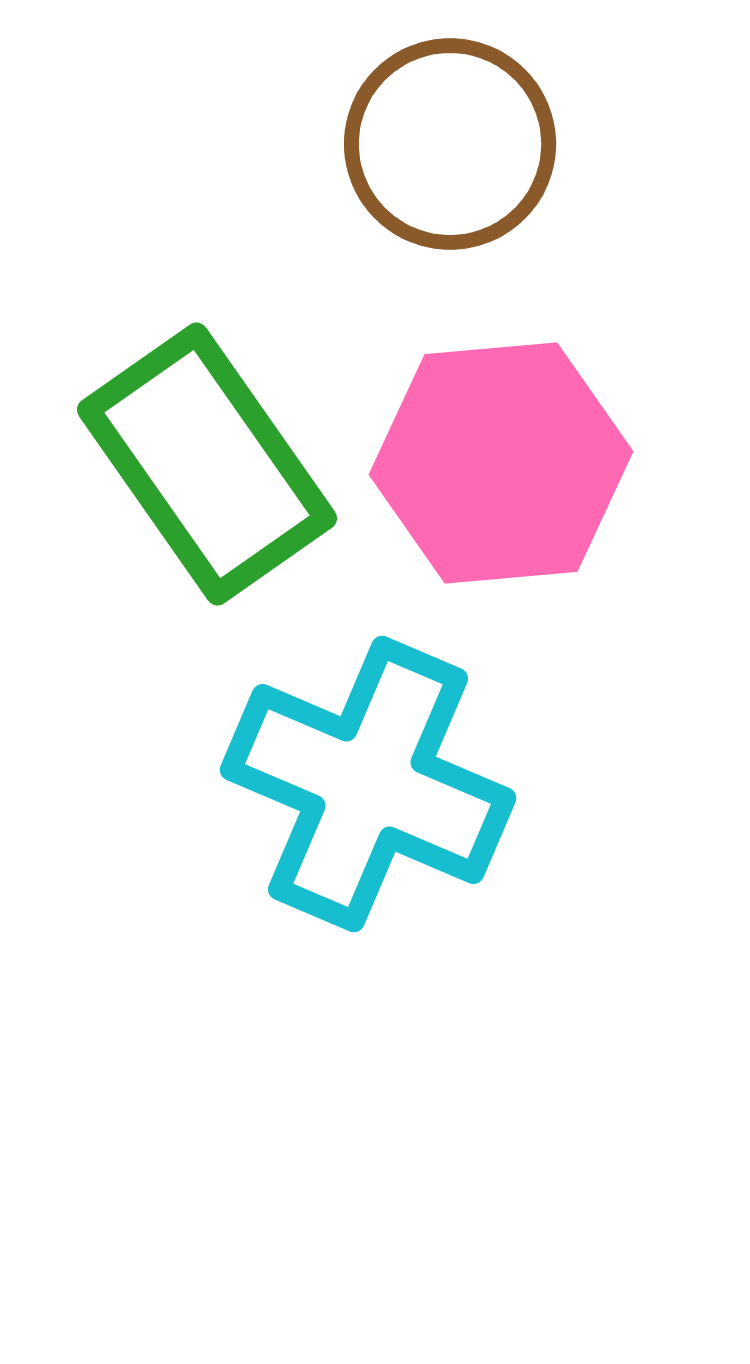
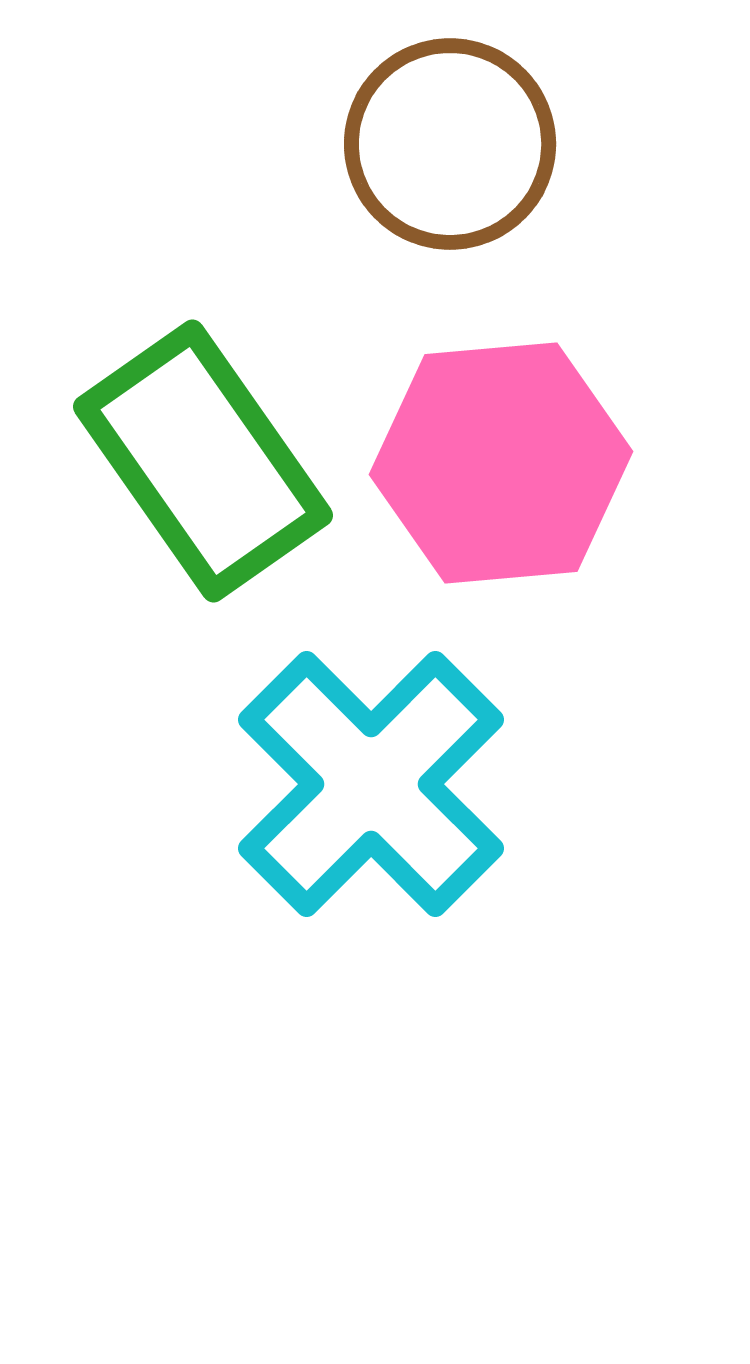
green rectangle: moved 4 px left, 3 px up
cyan cross: moved 3 px right; rotated 22 degrees clockwise
